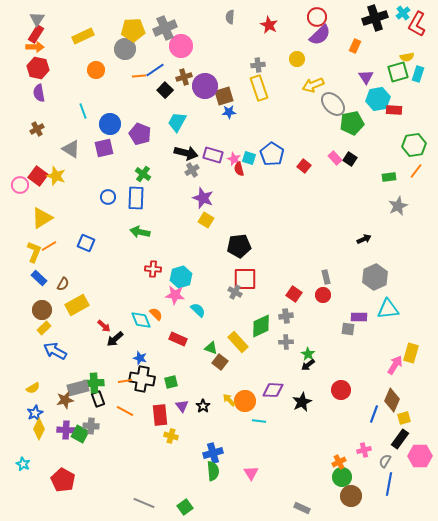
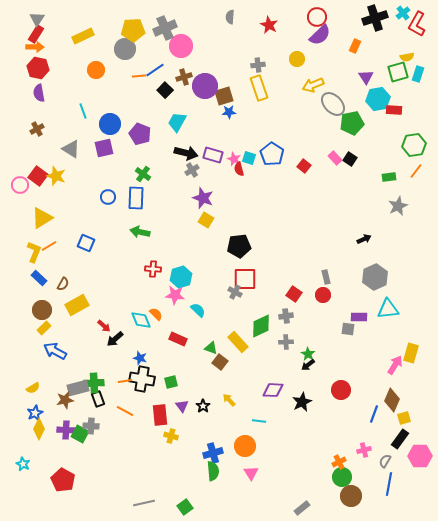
orange circle at (245, 401): moved 45 px down
gray line at (144, 503): rotated 35 degrees counterclockwise
gray rectangle at (302, 508): rotated 63 degrees counterclockwise
